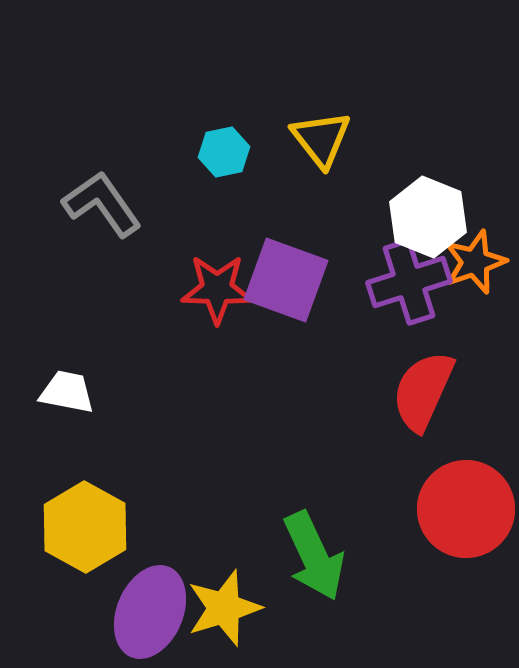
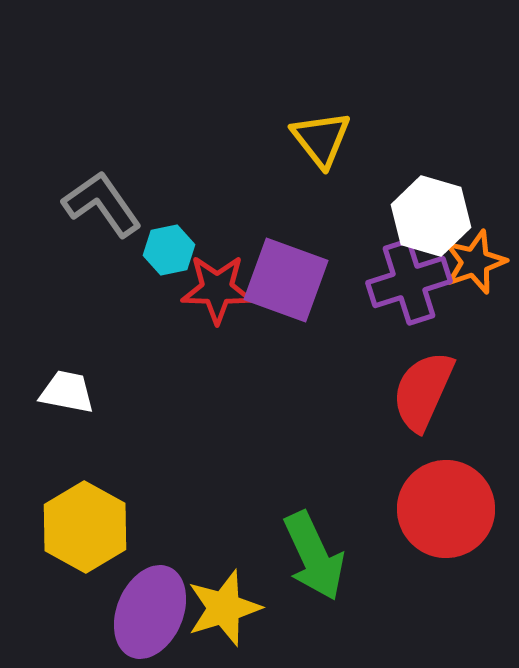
cyan hexagon: moved 55 px left, 98 px down
white hexagon: moved 3 px right, 1 px up; rotated 6 degrees counterclockwise
red circle: moved 20 px left
